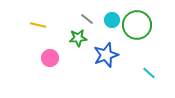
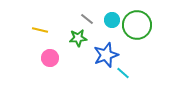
yellow line: moved 2 px right, 5 px down
cyan line: moved 26 px left
